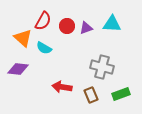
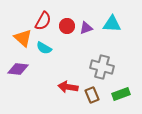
red arrow: moved 6 px right
brown rectangle: moved 1 px right
